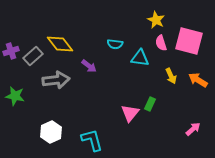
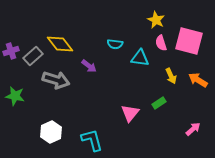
gray arrow: rotated 24 degrees clockwise
green rectangle: moved 9 px right, 1 px up; rotated 32 degrees clockwise
